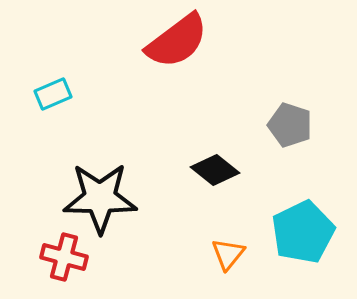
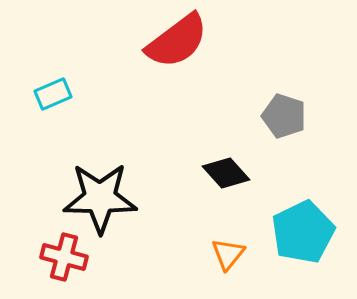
gray pentagon: moved 6 px left, 9 px up
black diamond: moved 11 px right, 3 px down; rotated 9 degrees clockwise
